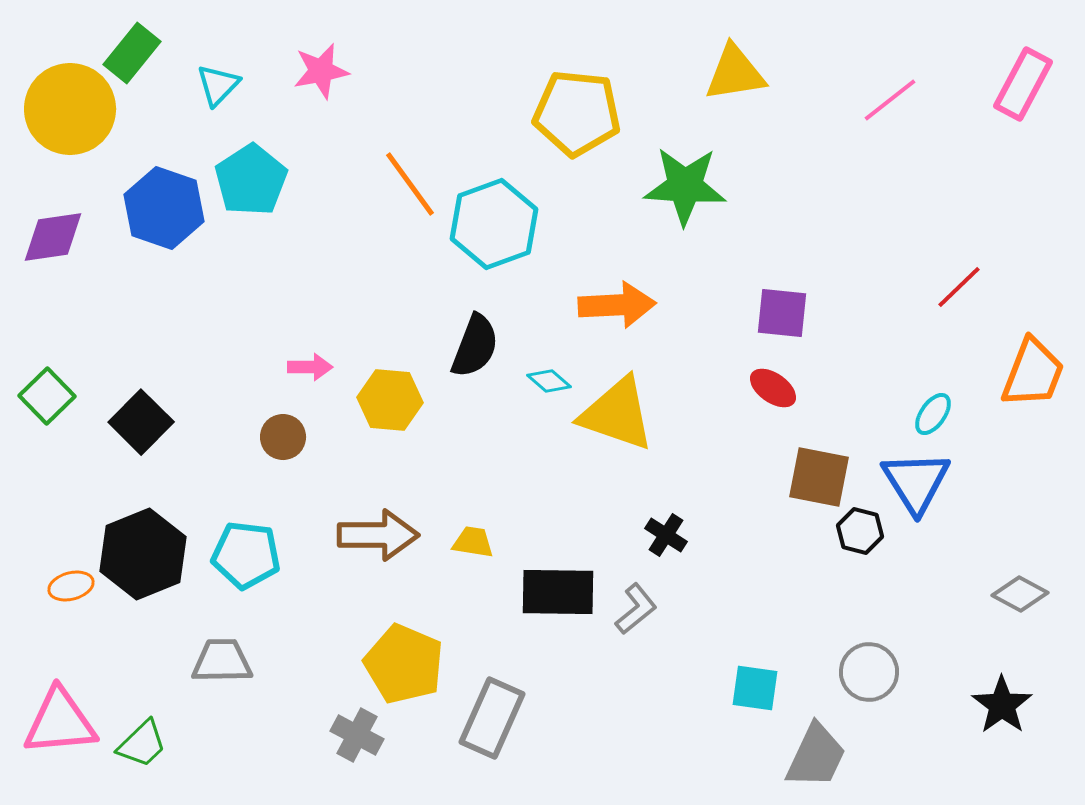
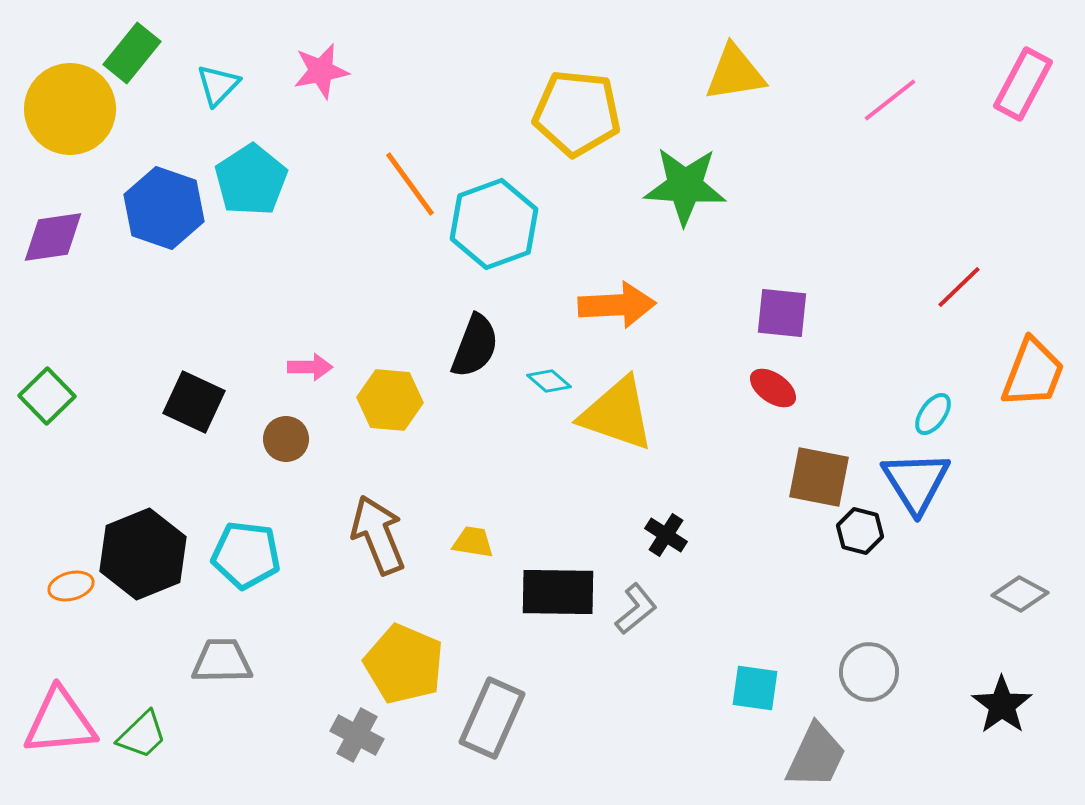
black square at (141, 422): moved 53 px right, 20 px up; rotated 20 degrees counterclockwise
brown circle at (283, 437): moved 3 px right, 2 px down
brown arrow at (378, 535): rotated 112 degrees counterclockwise
green trapezoid at (142, 744): moved 9 px up
